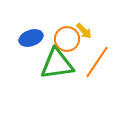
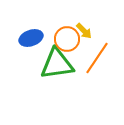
orange line: moved 4 px up
